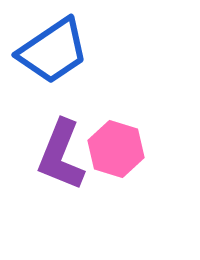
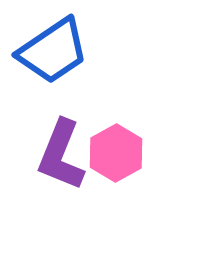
pink hexagon: moved 4 px down; rotated 14 degrees clockwise
